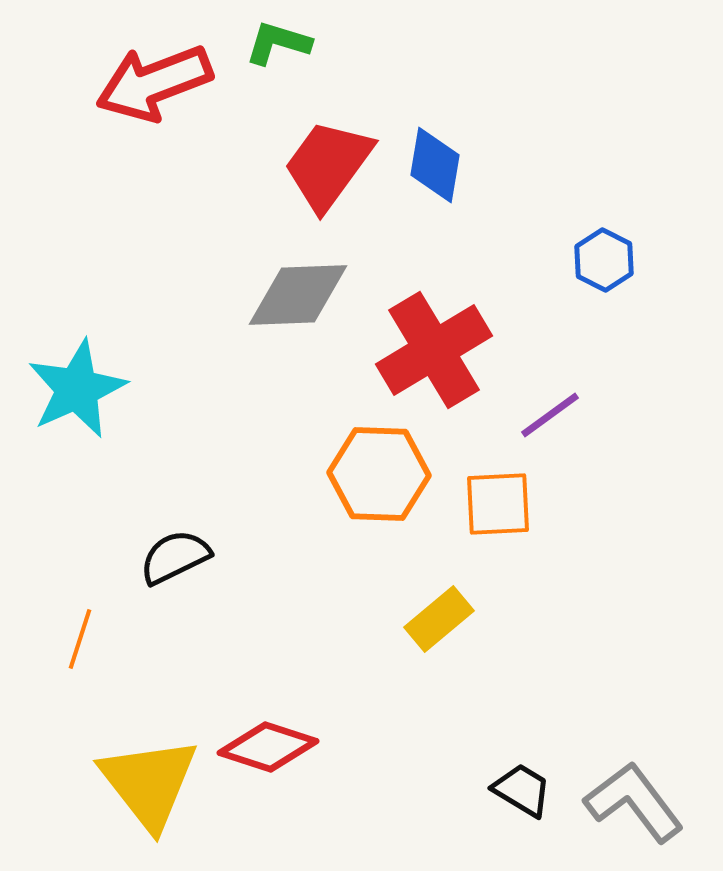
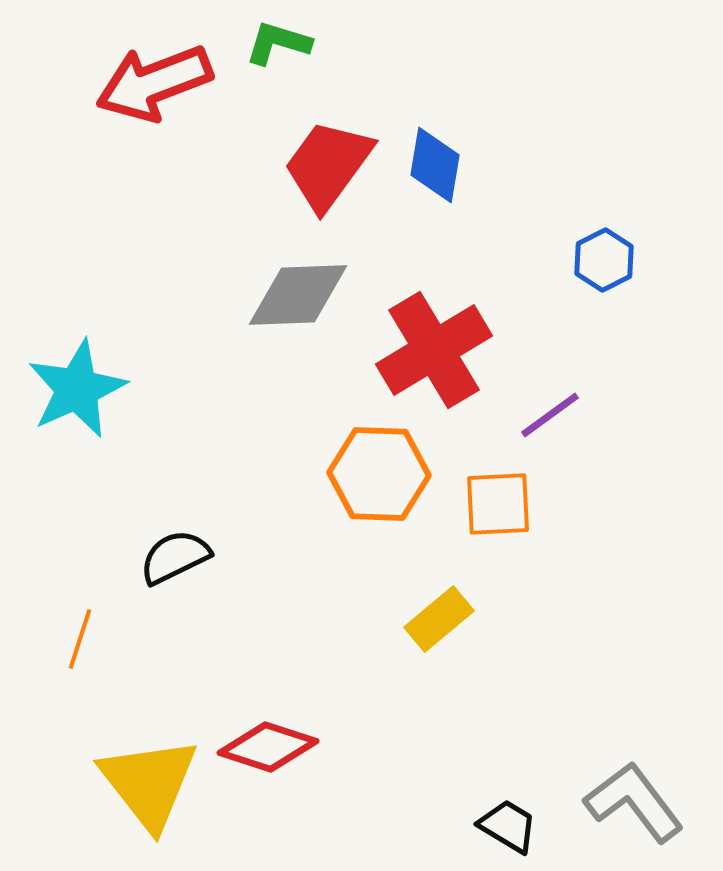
blue hexagon: rotated 6 degrees clockwise
black trapezoid: moved 14 px left, 36 px down
